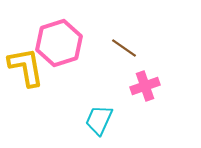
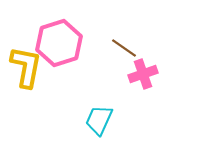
yellow L-shape: rotated 21 degrees clockwise
pink cross: moved 2 px left, 12 px up
